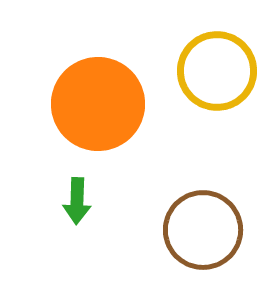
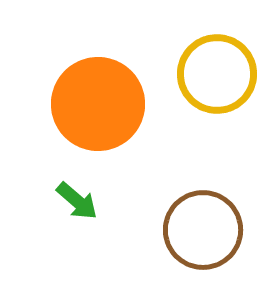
yellow circle: moved 3 px down
green arrow: rotated 51 degrees counterclockwise
